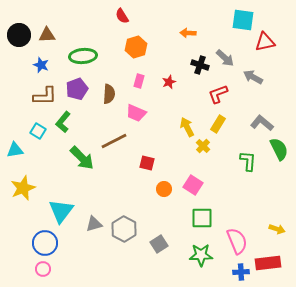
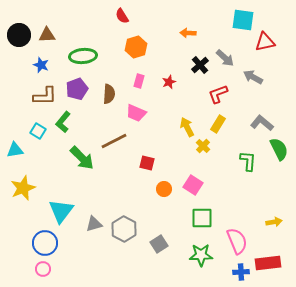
black cross at (200, 65): rotated 30 degrees clockwise
yellow arrow at (277, 229): moved 3 px left, 7 px up; rotated 28 degrees counterclockwise
